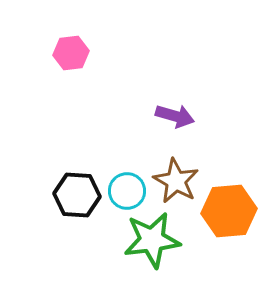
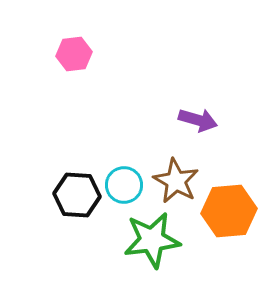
pink hexagon: moved 3 px right, 1 px down
purple arrow: moved 23 px right, 4 px down
cyan circle: moved 3 px left, 6 px up
